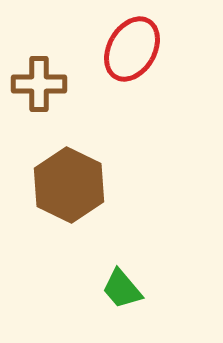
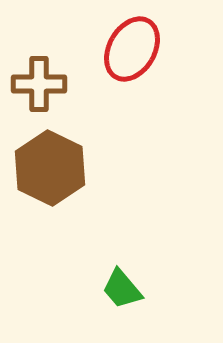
brown hexagon: moved 19 px left, 17 px up
